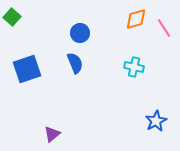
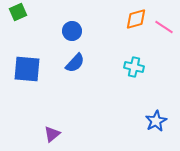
green square: moved 6 px right, 5 px up; rotated 24 degrees clockwise
pink line: moved 1 px up; rotated 24 degrees counterclockwise
blue circle: moved 8 px left, 2 px up
blue semicircle: rotated 65 degrees clockwise
blue square: rotated 24 degrees clockwise
